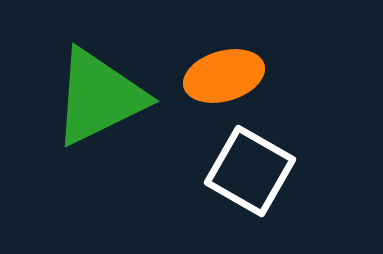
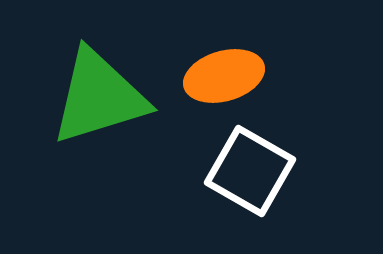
green triangle: rotated 9 degrees clockwise
